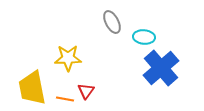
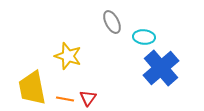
yellow star: moved 2 px up; rotated 20 degrees clockwise
red triangle: moved 2 px right, 7 px down
